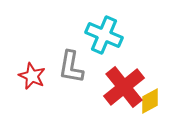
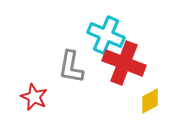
cyan cross: moved 2 px right
red star: moved 2 px right, 21 px down
red cross: moved 24 px up; rotated 30 degrees counterclockwise
